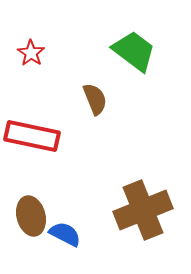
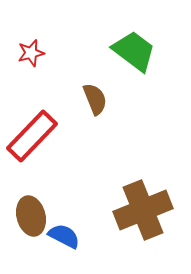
red star: rotated 24 degrees clockwise
red rectangle: rotated 58 degrees counterclockwise
blue semicircle: moved 1 px left, 2 px down
